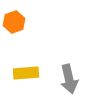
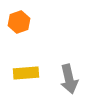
orange hexagon: moved 5 px right
